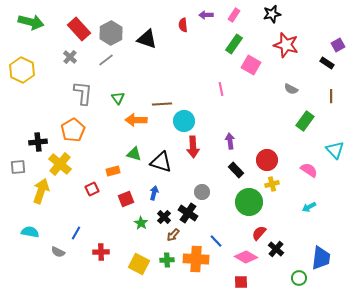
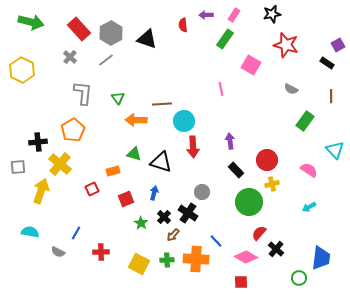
green rectangle at (234, 44): moved 9 px left, 5 px up
